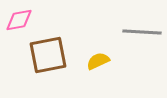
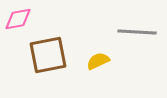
pink diamond: moved 1 px left, 1 px up
gray line: moved 5 px left
